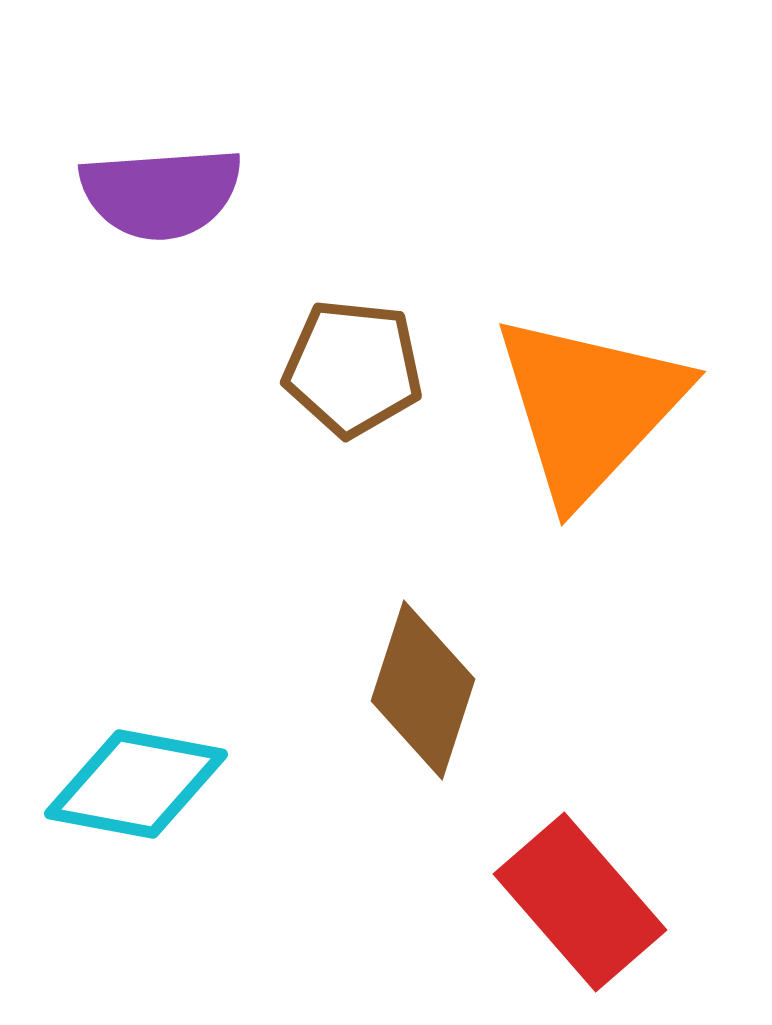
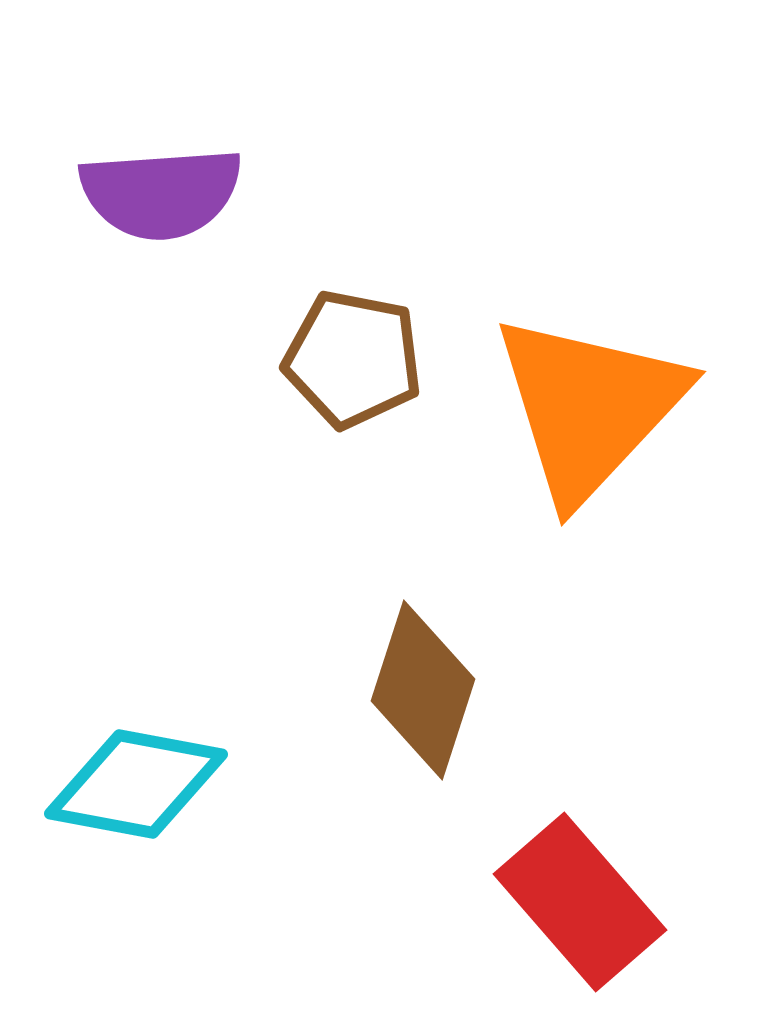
brown pentagon: moved 9 px up; rotated 5 degrees clockwise
